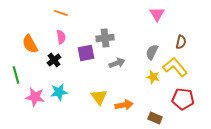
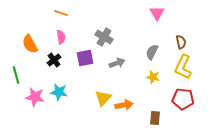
pink triangle: moved 1 px up
gray cross: moved 1 px left, 1 px up; rotated 36 degrees clockwise
brown semicircle: rotated 24 degrees counterclockwise
purple square: moved 1 px left, 5 px down
yellow L-shape: moved 8 px right; rotated 115 degrees counterclockwise
cyan star: rotated 18 degrees clockwise
yellow triangle: moved 4 px right, 1 px down; rotated 18 degrees clockwise
brown rectangle: rotated 72 degrees clockwise
